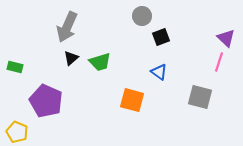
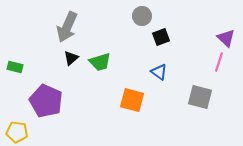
yellow pentagon: rotated 15 degrees counterclockwise
